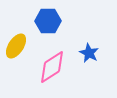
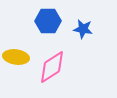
yellow ellipse: moved 11 px down; rotated 65 degrees clockwise
blue star: moved 6 px left, 24 px up; rotated 18 degrees counterclockwise
